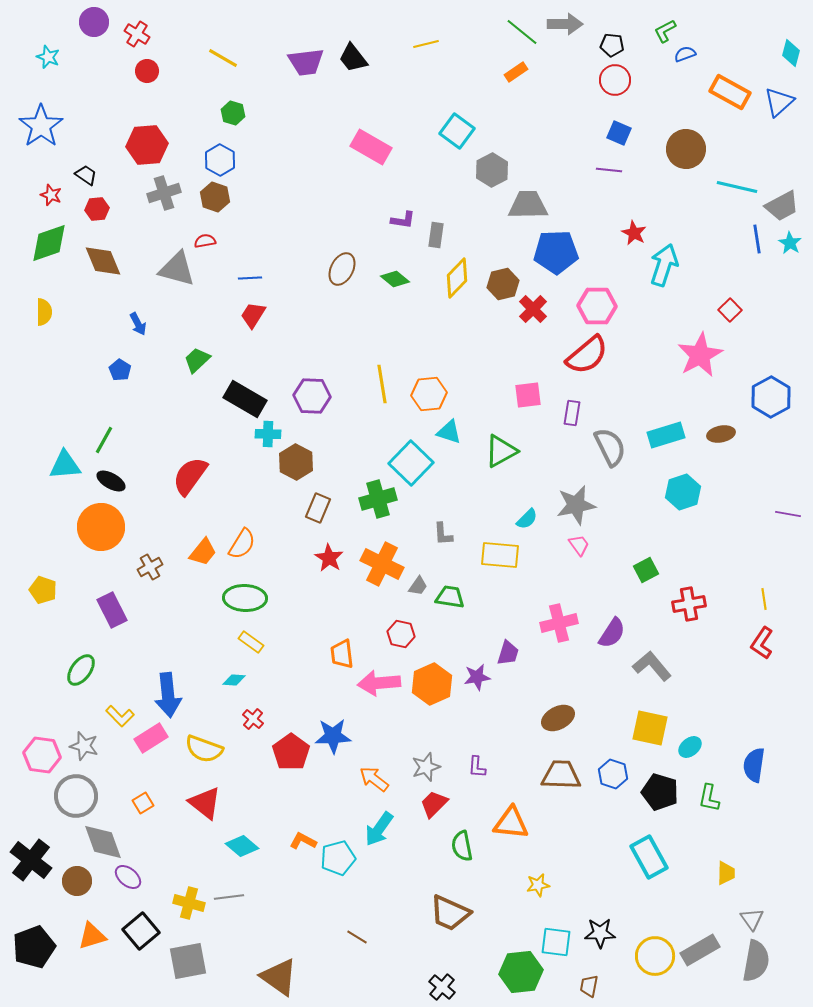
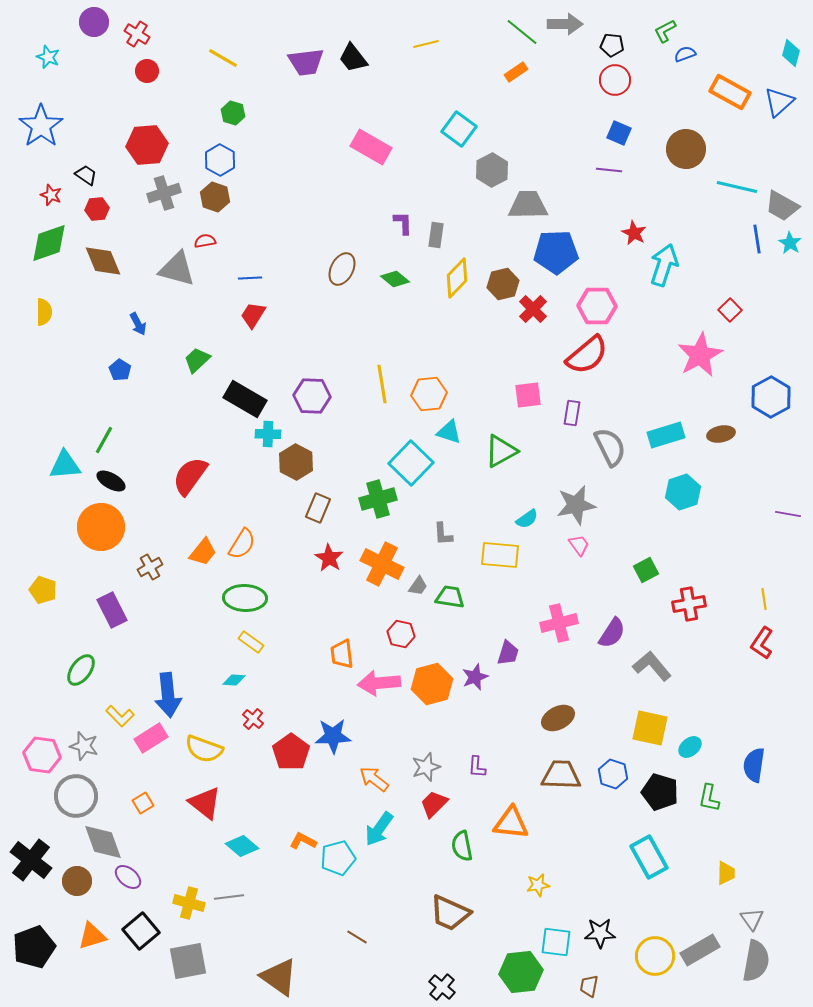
cyan square at (457, 131): moved 2 px right, 2 px up
gray trapezoid at (782, 206): rotated 57 degrees clockwise
purple L-shape at (403, 220): moved 3 px down; rotated 100 degrees counterclockwise
cyan semicircle at (527, 519): rotated 10 degrees clockwise
purple star at (477, 677): moved 2 px left; rotated 12 degrees counterclockwise
orange hexagon at (432, 684): rotated 9 degrees clockwise
